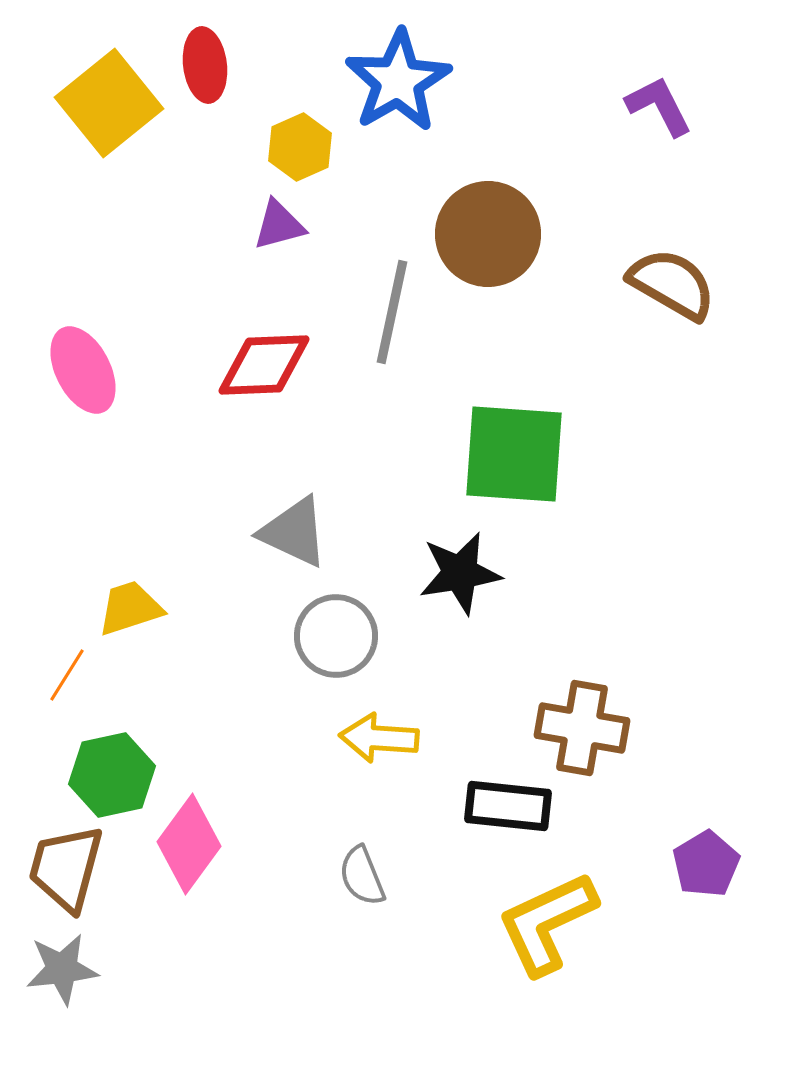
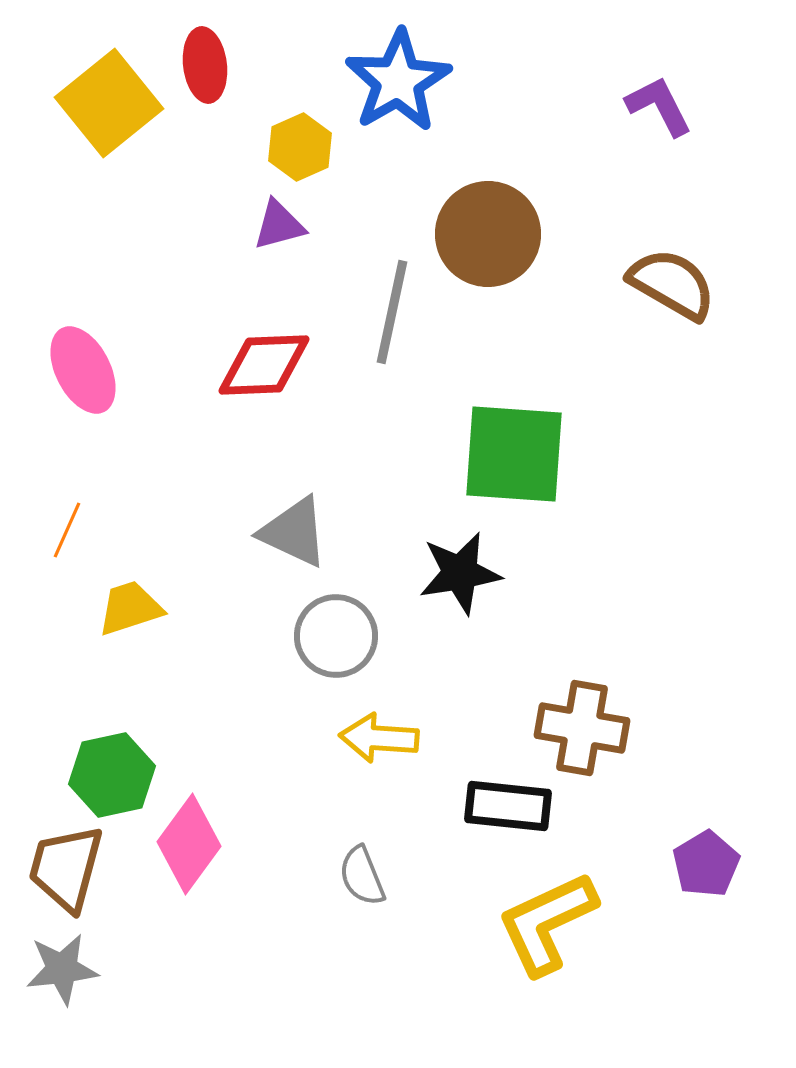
orange line: moved 145 px up; rotated 8 degrees counterclockwise
